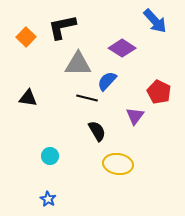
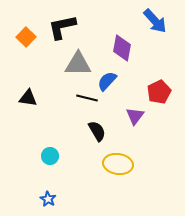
purple diamond: rotated 68 degrees clockwise
red pentagon: rotated 20 degrees clockwise
